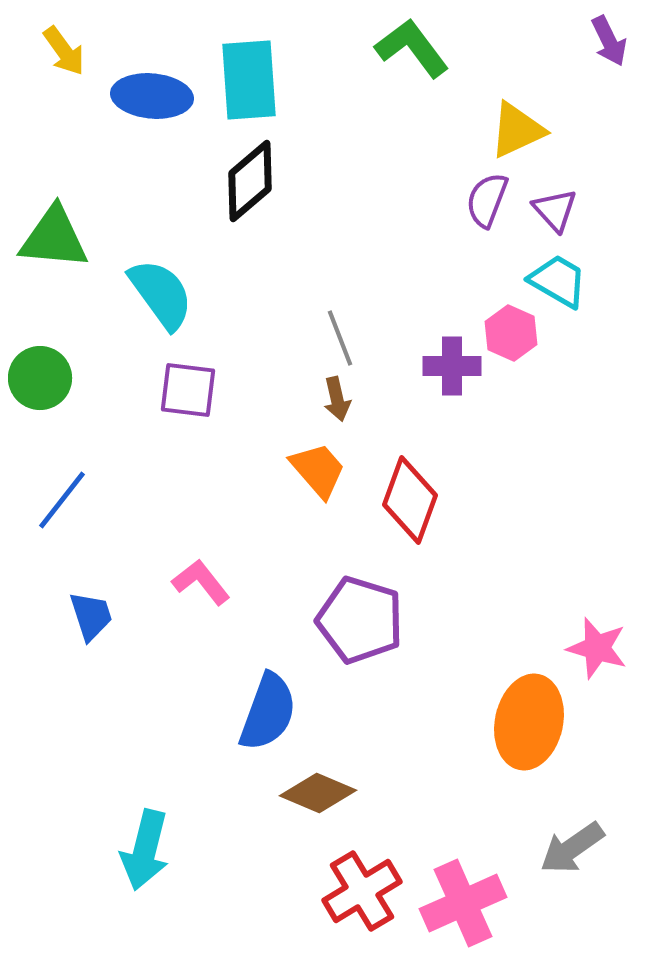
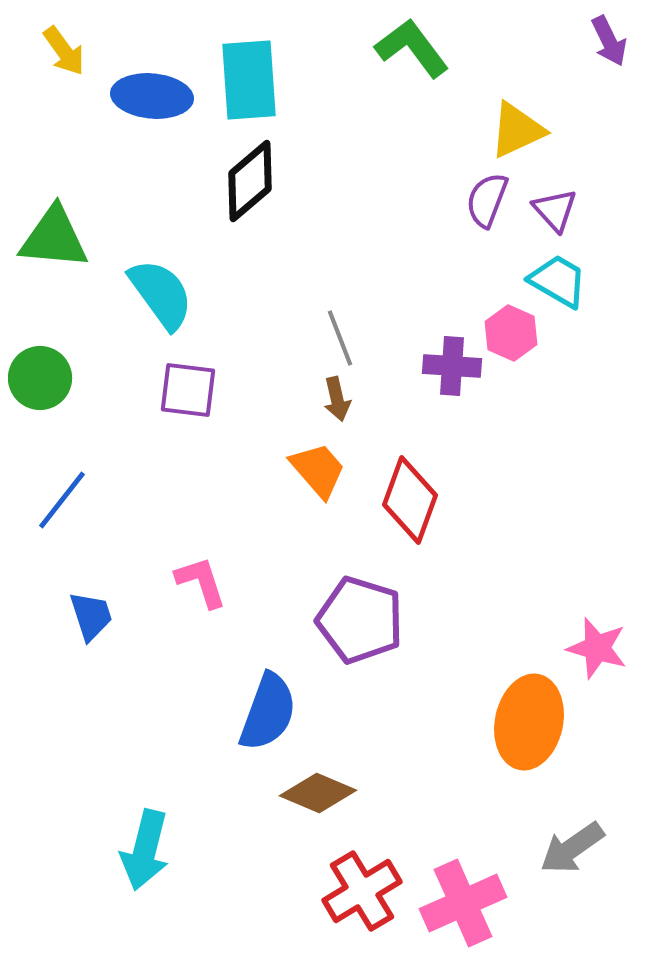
purple cross: rotated 4 degrees clockwise
pink L-shape: rotated 20 degrees clockwise
